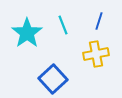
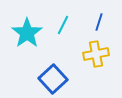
blue line: moved 1 px down
cyan line: rotated 48 degrees clockwise
